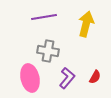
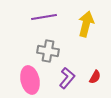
pink ellipse: moved 2 px down
